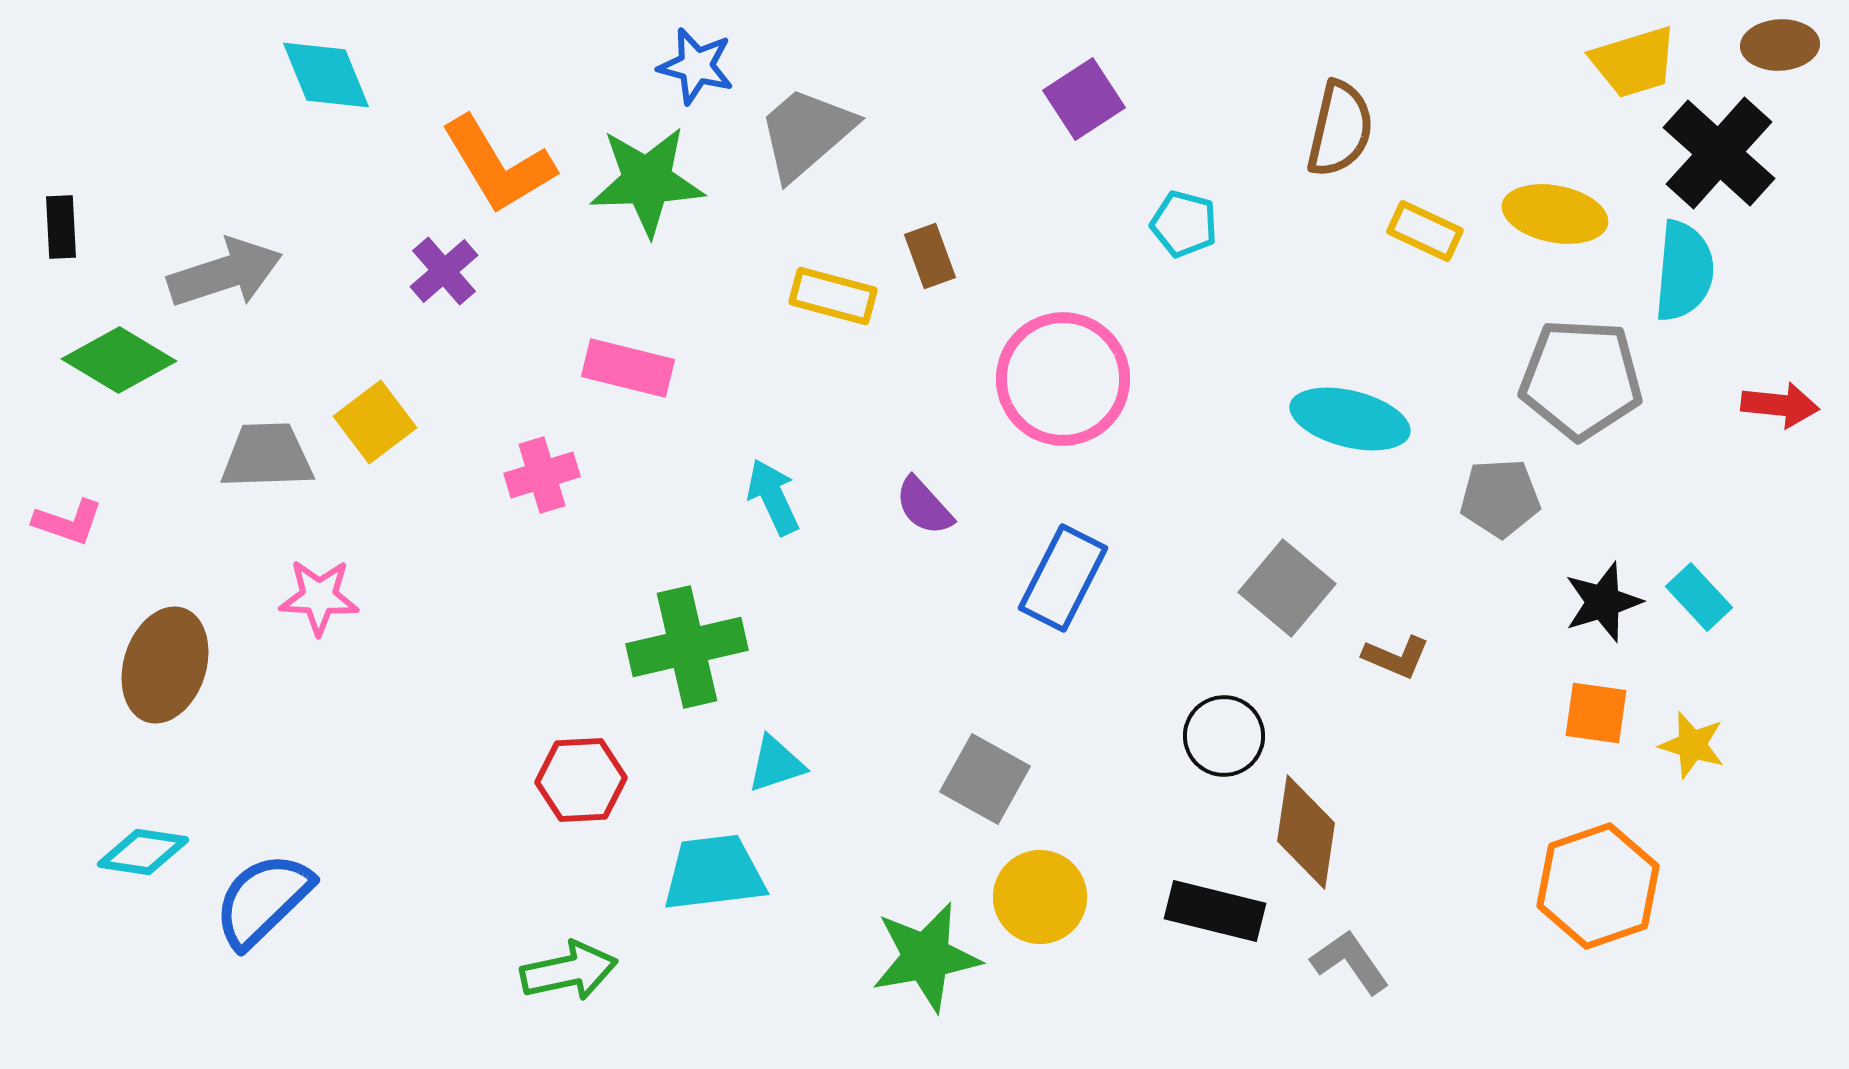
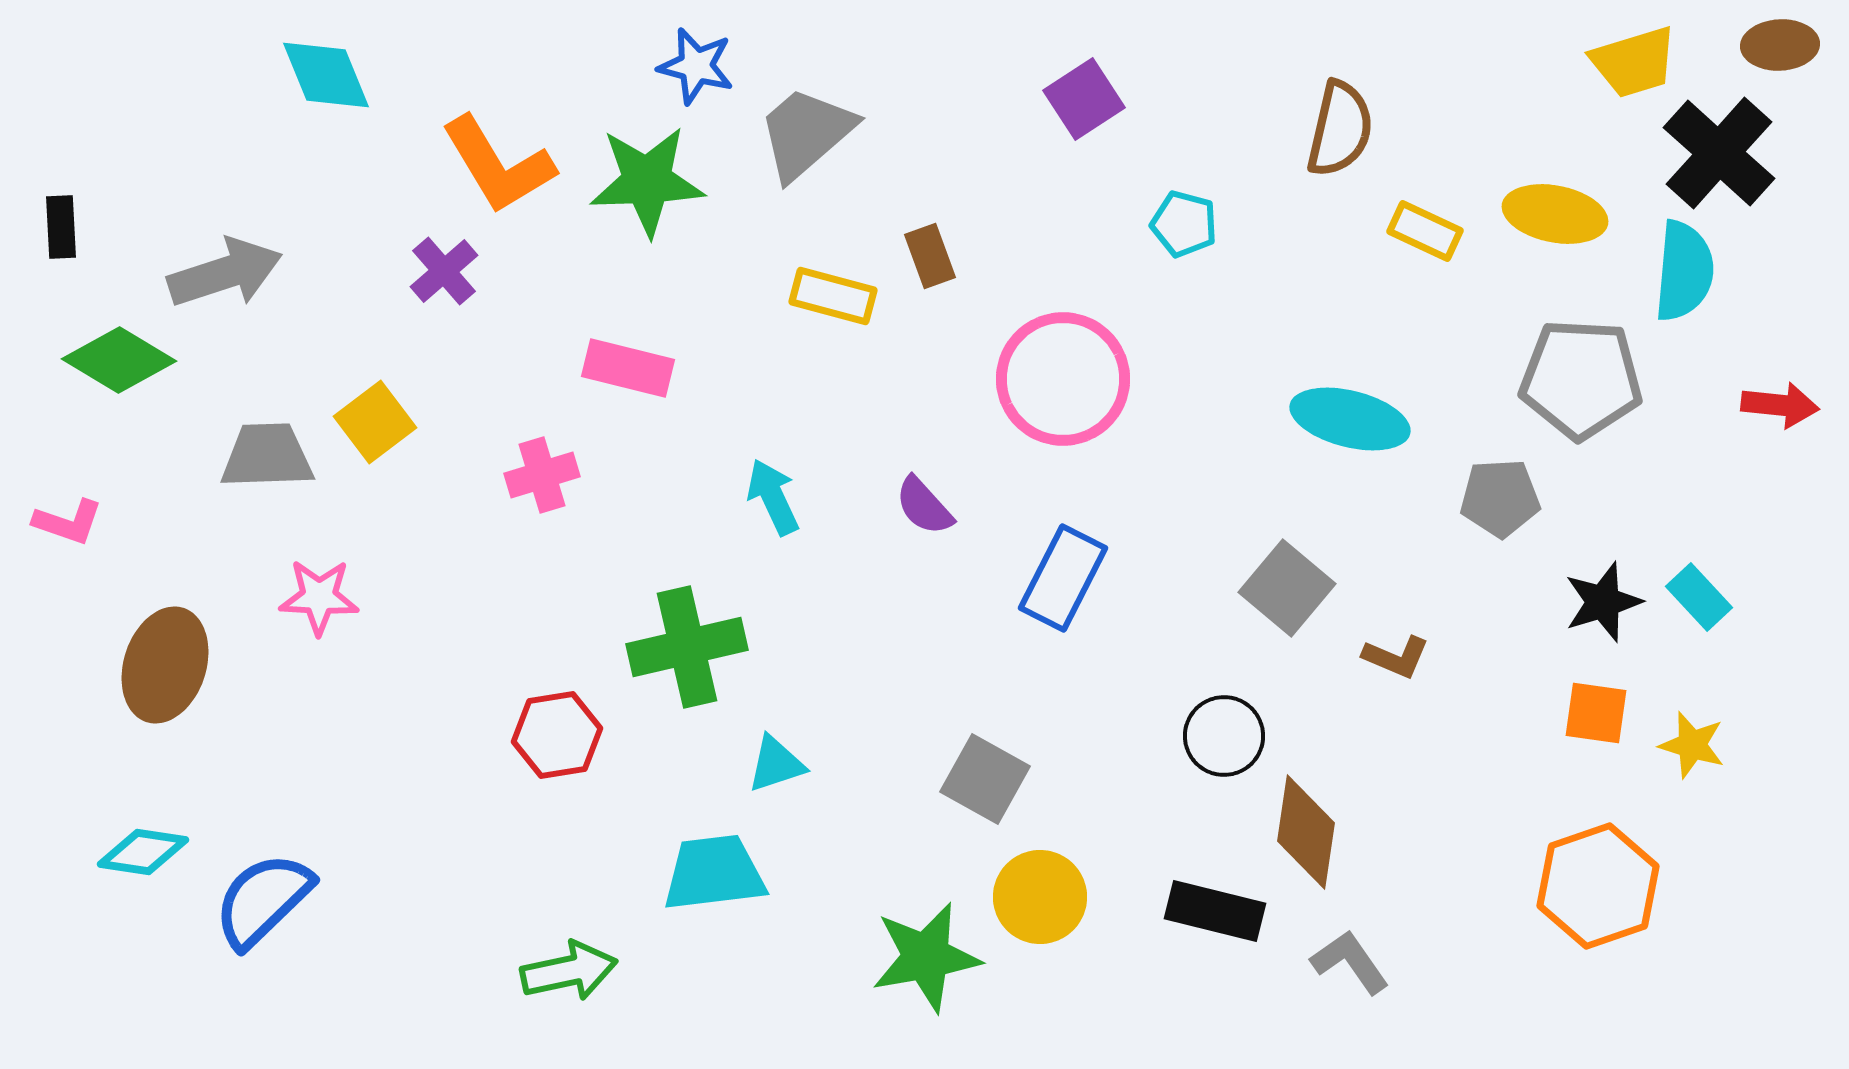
red hexagon at (581, 780): moved 24 px left, 45 px up; rotated 6 degrees counterclockwise
